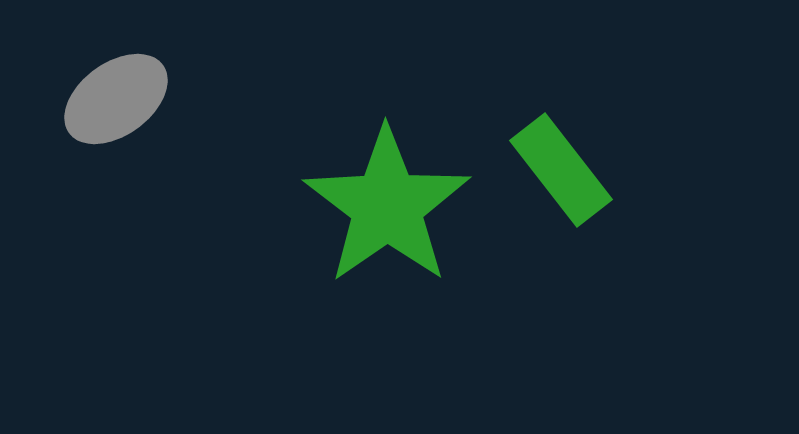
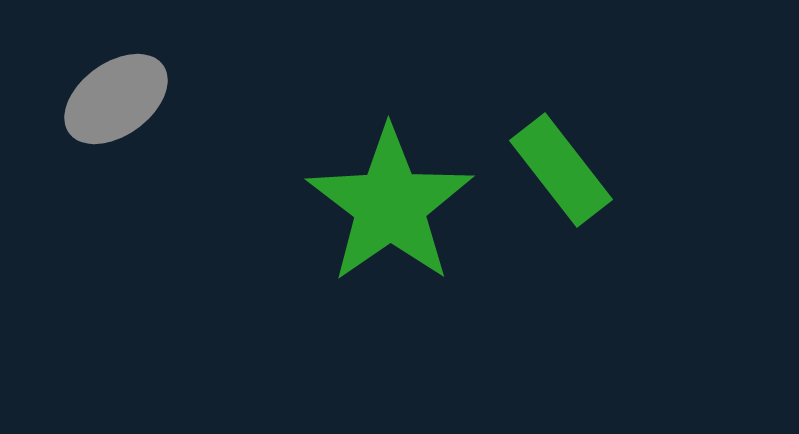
green star: moved 3 px right, 1 px up
